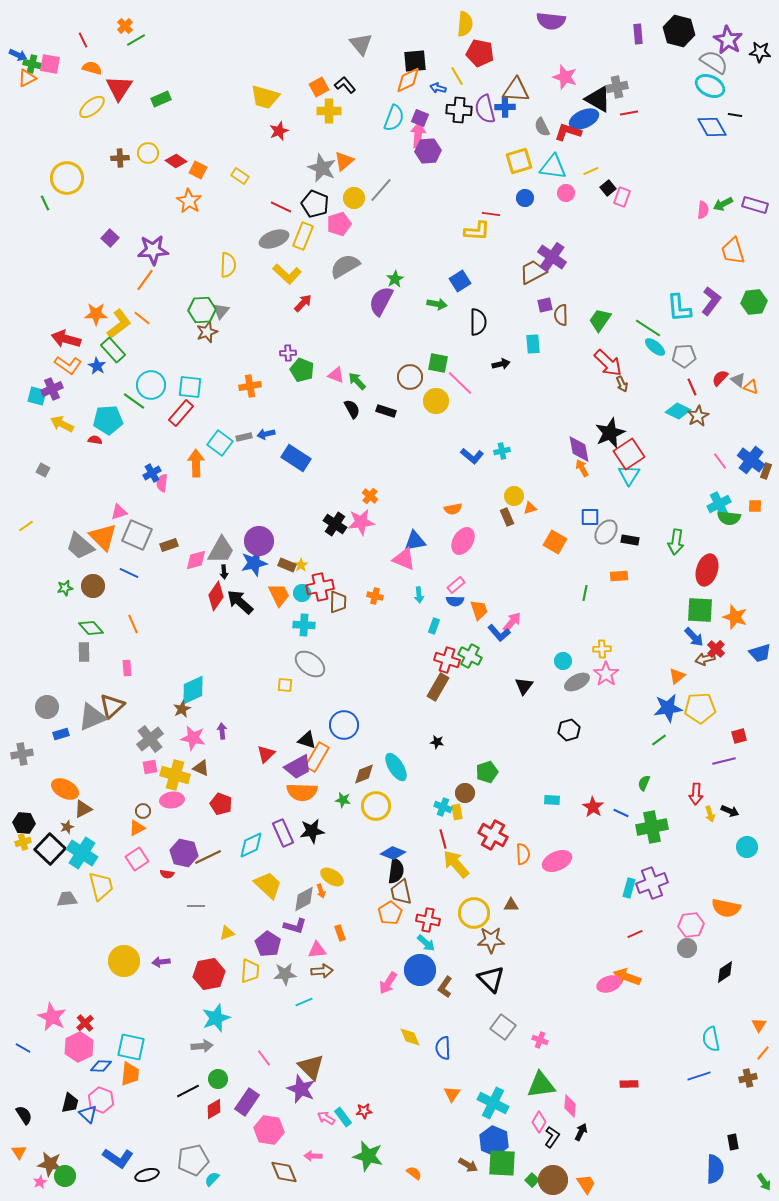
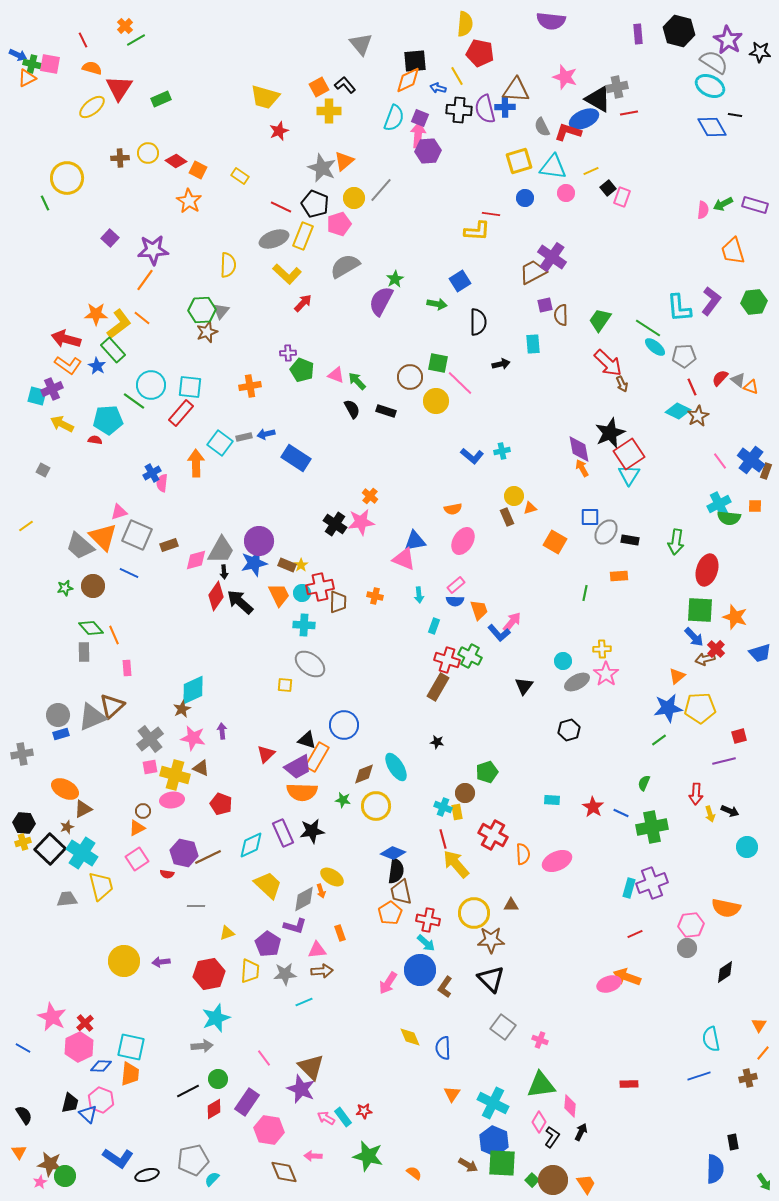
orange line at (133, 624): moved 19 px left, 11 px down
gray circle at (47, 707): moved 11 px right, 8 px down
